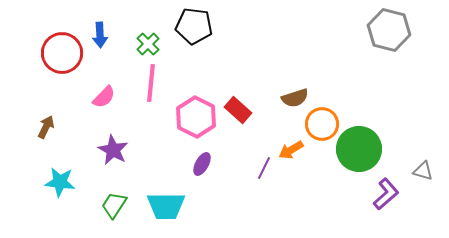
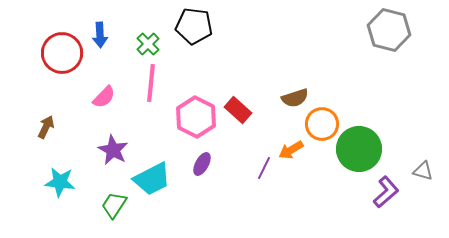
purple L-shape: moved 2 px up
cyan trapezoid: moved 14 px left, 27 px up; rotated 27 degrees counterclockwise
